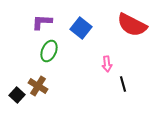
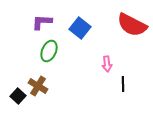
blue square: moved 1 px left
black line: rotated 14 degrees clockwise
black square: moved 1 px right, 1 px down
